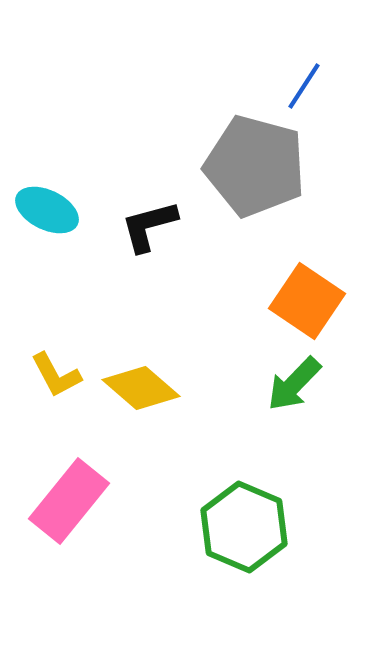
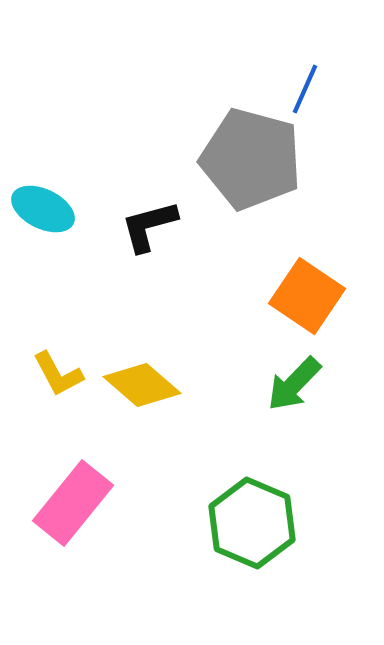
blue line: moved 1 px right, 3 px down; rotated 9 degrees counterclockwise
gray pentagon: moved 4 px left, 7 px up
cyan ellipse: moved 4 px left, 1 px up
orange square: moved 5 px up
yellow L-shape: moved 2 px right, 1 px up
yellow diamond: moved 1 px right, 3 px up
pink rectangle: moved 4 px right, 2 px down
green hexagon: moved 8 px right, 4 px up
